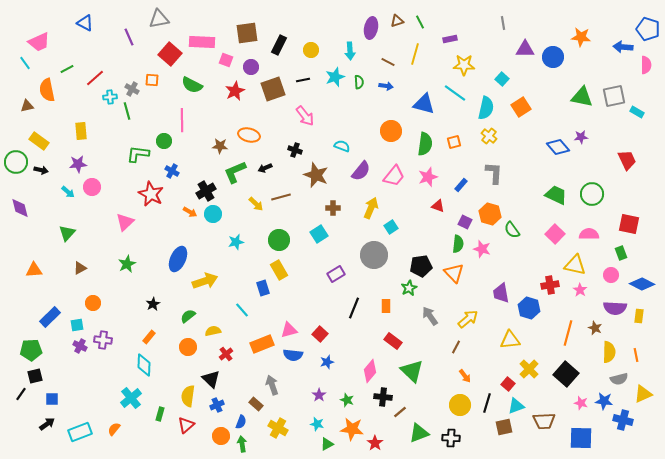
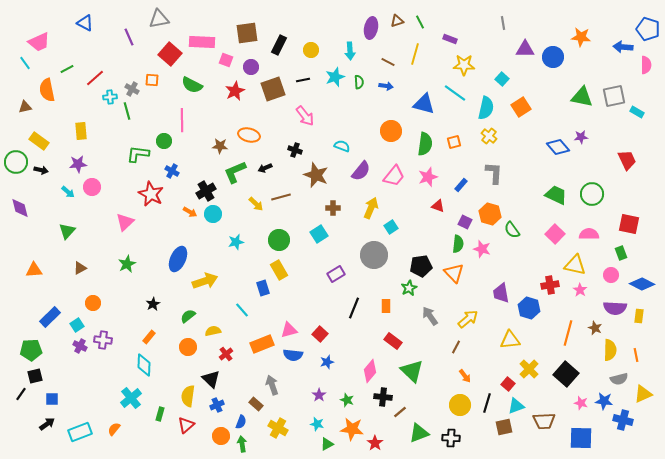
purple rectangle at (450, 39): rotated 32 degrees clockwise
brown triangle at (27, 106): moved 2 px left, 1 px down
green triangle at (67, 233): moved 2 px up
cyan square at (77, 325): rotated 24 degrees counterclockwise
yellow semicircle at (609, 352): moved 1 px right, 2 px up
